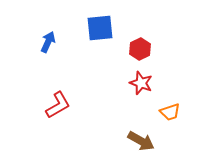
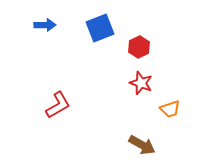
blue square: rotated 16 degrees counterclockwise
blue arrow: moved 3 px left, 17 px up; rotated 65 degrees clockwise
red hexagon: moved 1 px left, 2 px up
orange trapezoid: moved 3 px up
brown arrow: moved 1 px right, 4 px down
